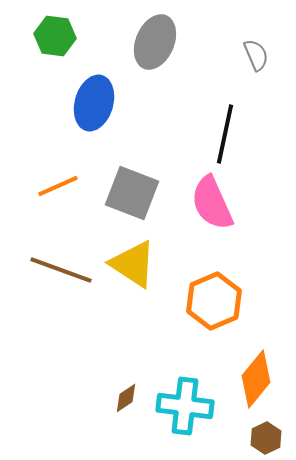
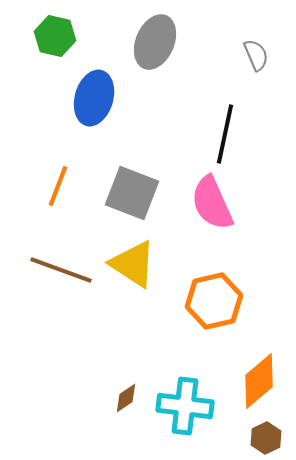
green hexagon: rotated 6 degrees clockwise
blue ellipse: moved 5 px up
orange line: rotated 45 degrees counterclockwise
orange hexagon: rotated 10 degrees clockwise
orange diamond: moved 3 px right, 2 px down; rotated 10 degrees clockwise
